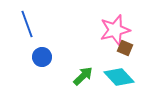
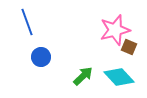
blue line: moved 2 px up
brown square: moved 4 px right, 1 px up
blue circle: moved 1 px left
